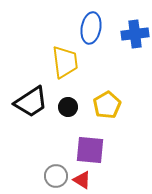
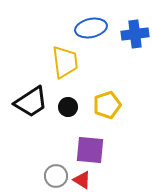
blue ellipse: rotated 68 degrees clockwise
yellow pentagon: rotated 12 degrees clockwise
